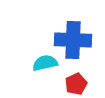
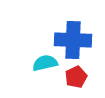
red pentagon: moved 7 px up
